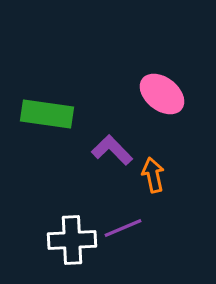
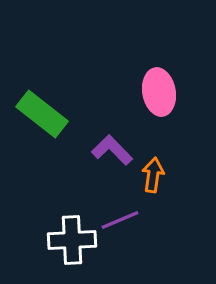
pink ellipse: moved 3 px left, 2 px up; rotated 42 degrees clockwise
green rectangle: moved 5 px left; rotated 30 degrees clockwise
orange arrow: rotated 20 degrees clockwise
purple line: moved 3 px left, 8 px up
